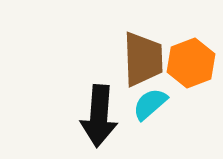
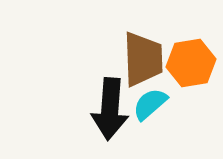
orange hexagon: rotated 12 degrees clockwise
black arrow: moved 11 px right, 7 px up
